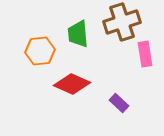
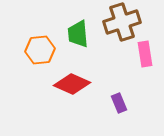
orange hexagon: moved 1 px up
purple rectangle: rotated 24 degrees clockwise
